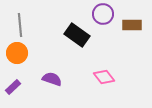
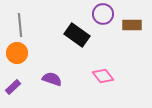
pink diamond: moved 1 px left, 1 px up
